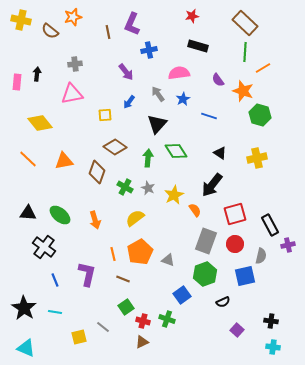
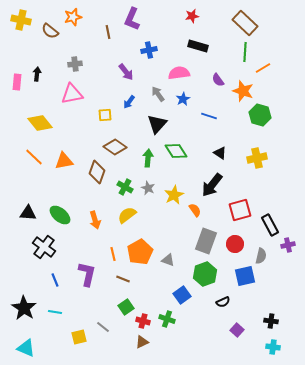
purple L-shape at (132, 24): moved 5 px up
orange line at (28, 159): moved 6 px right, 2 px up
red square at (235, 214): moved 5 px right, 4 px up
yellow semicircle at (135, 218): moved 8 px left, 3 px up
